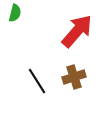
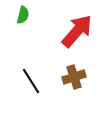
green semicircle: moved 8 px right, 2 px down
black line: moved 6 px left
